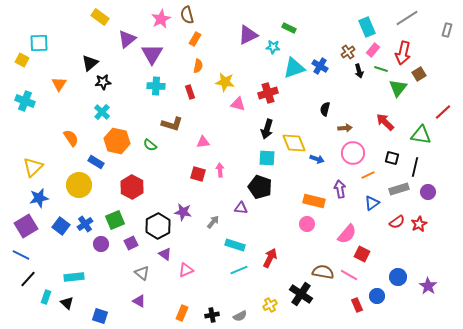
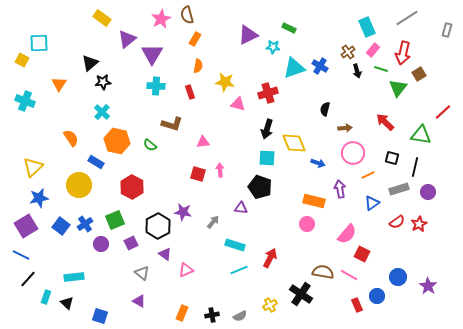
yellow rectangle at (100, 17): moved 2 px right, 1 px down
black arrow at (359, 71): moved 2 px left
blue arrow at (317, 159): moved 1 px right, 4 px down
